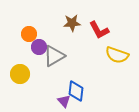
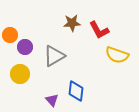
orange circle: moved 19 px left, 1 px down
purple circle: moved 14 px left
purple triangle: moved 12 px left, 1 px up
